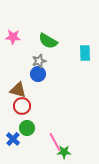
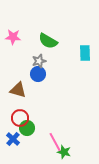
red circle: moved 2 px left, 12 px down
green star: rotated 16 degrees clockwise
